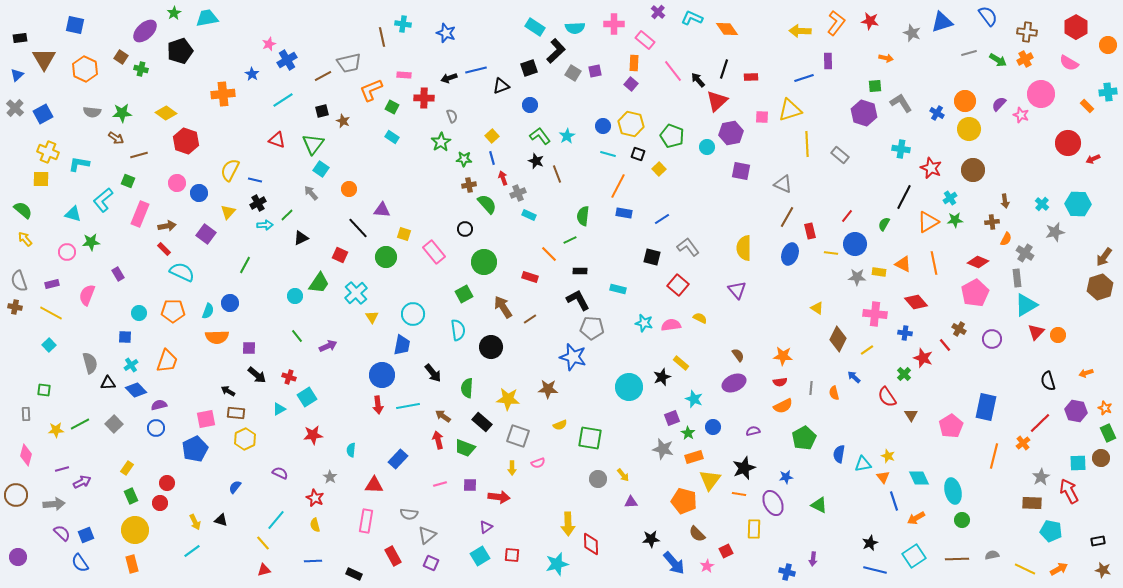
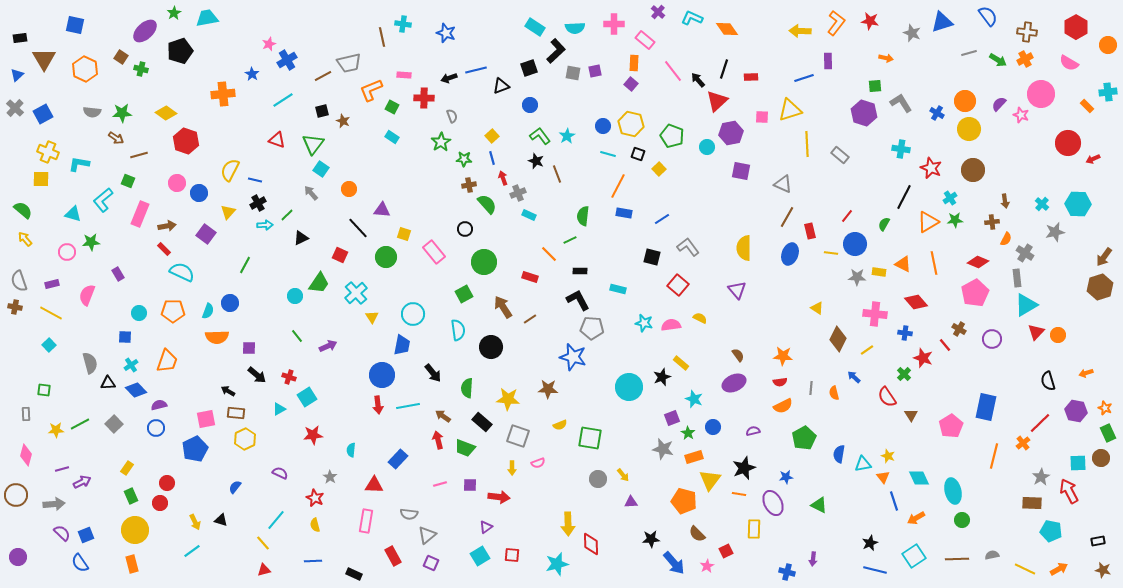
gray square at (573, 73): rotated 21 degrees counterclockwise
